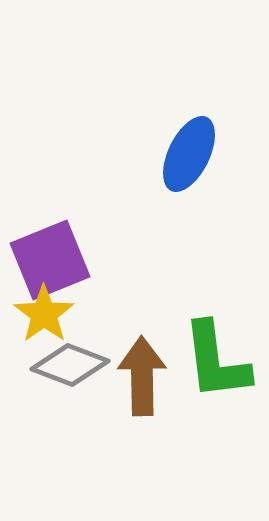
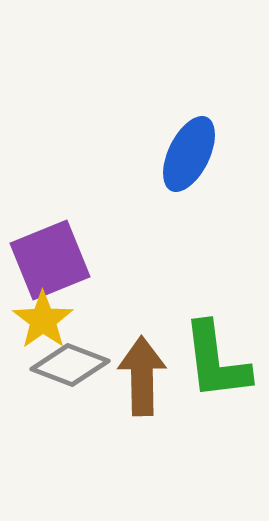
yellow star: moved 1 px left, 6 px down
